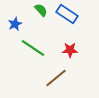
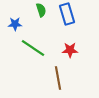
green semicircle: rotated 24 degrees clockwise
blue rectangle: rotated 40 degrees clockwise
blue star: rotated 24 degrees clockwise
brown line: moved 2 px right; rotated 60 degrees counterclockwise
